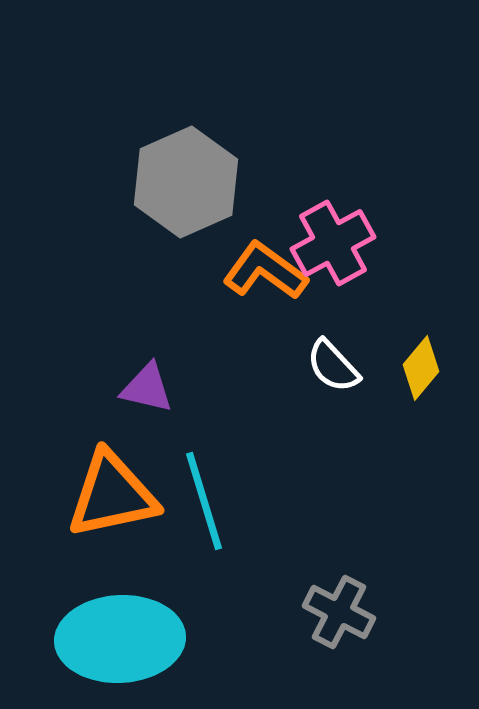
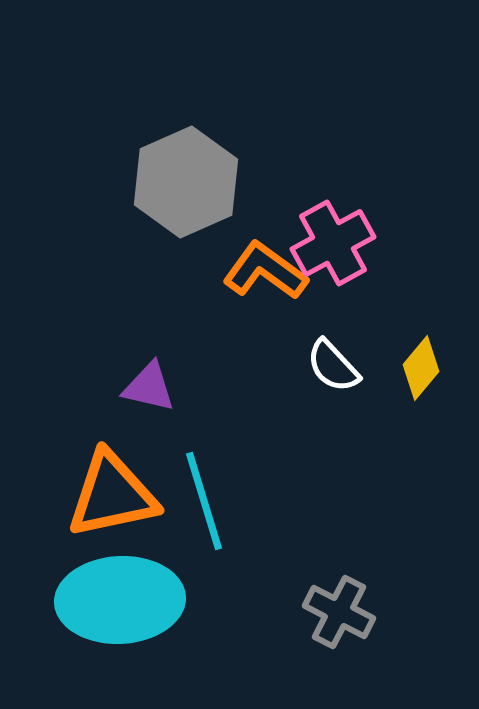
purple triangle: moved 2 px right, 1 px up
cyan ellipse: moved 39 px up
